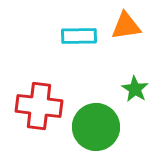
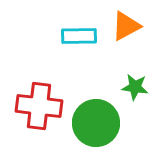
orange triangle: rotated 20 degrees counterclockwise
green star: moved 2 px up; rotated 24 degrees counterclockwise
green circle: moved 4 px up
